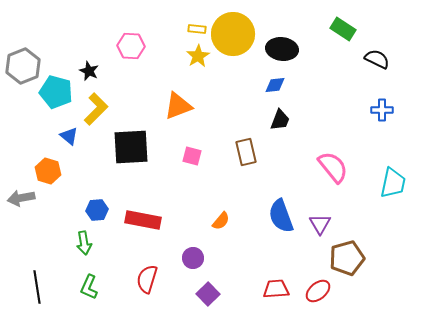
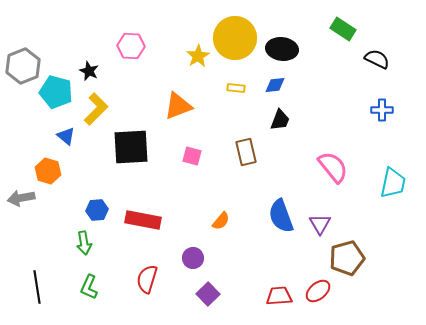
yellow rectangle: moved 39 px right, 59 px down
yellow circle: moved 2 px right, 4 px down
blue triangle: moved 3 px left
red trapezoid: moved 3 px right, 7 px down
